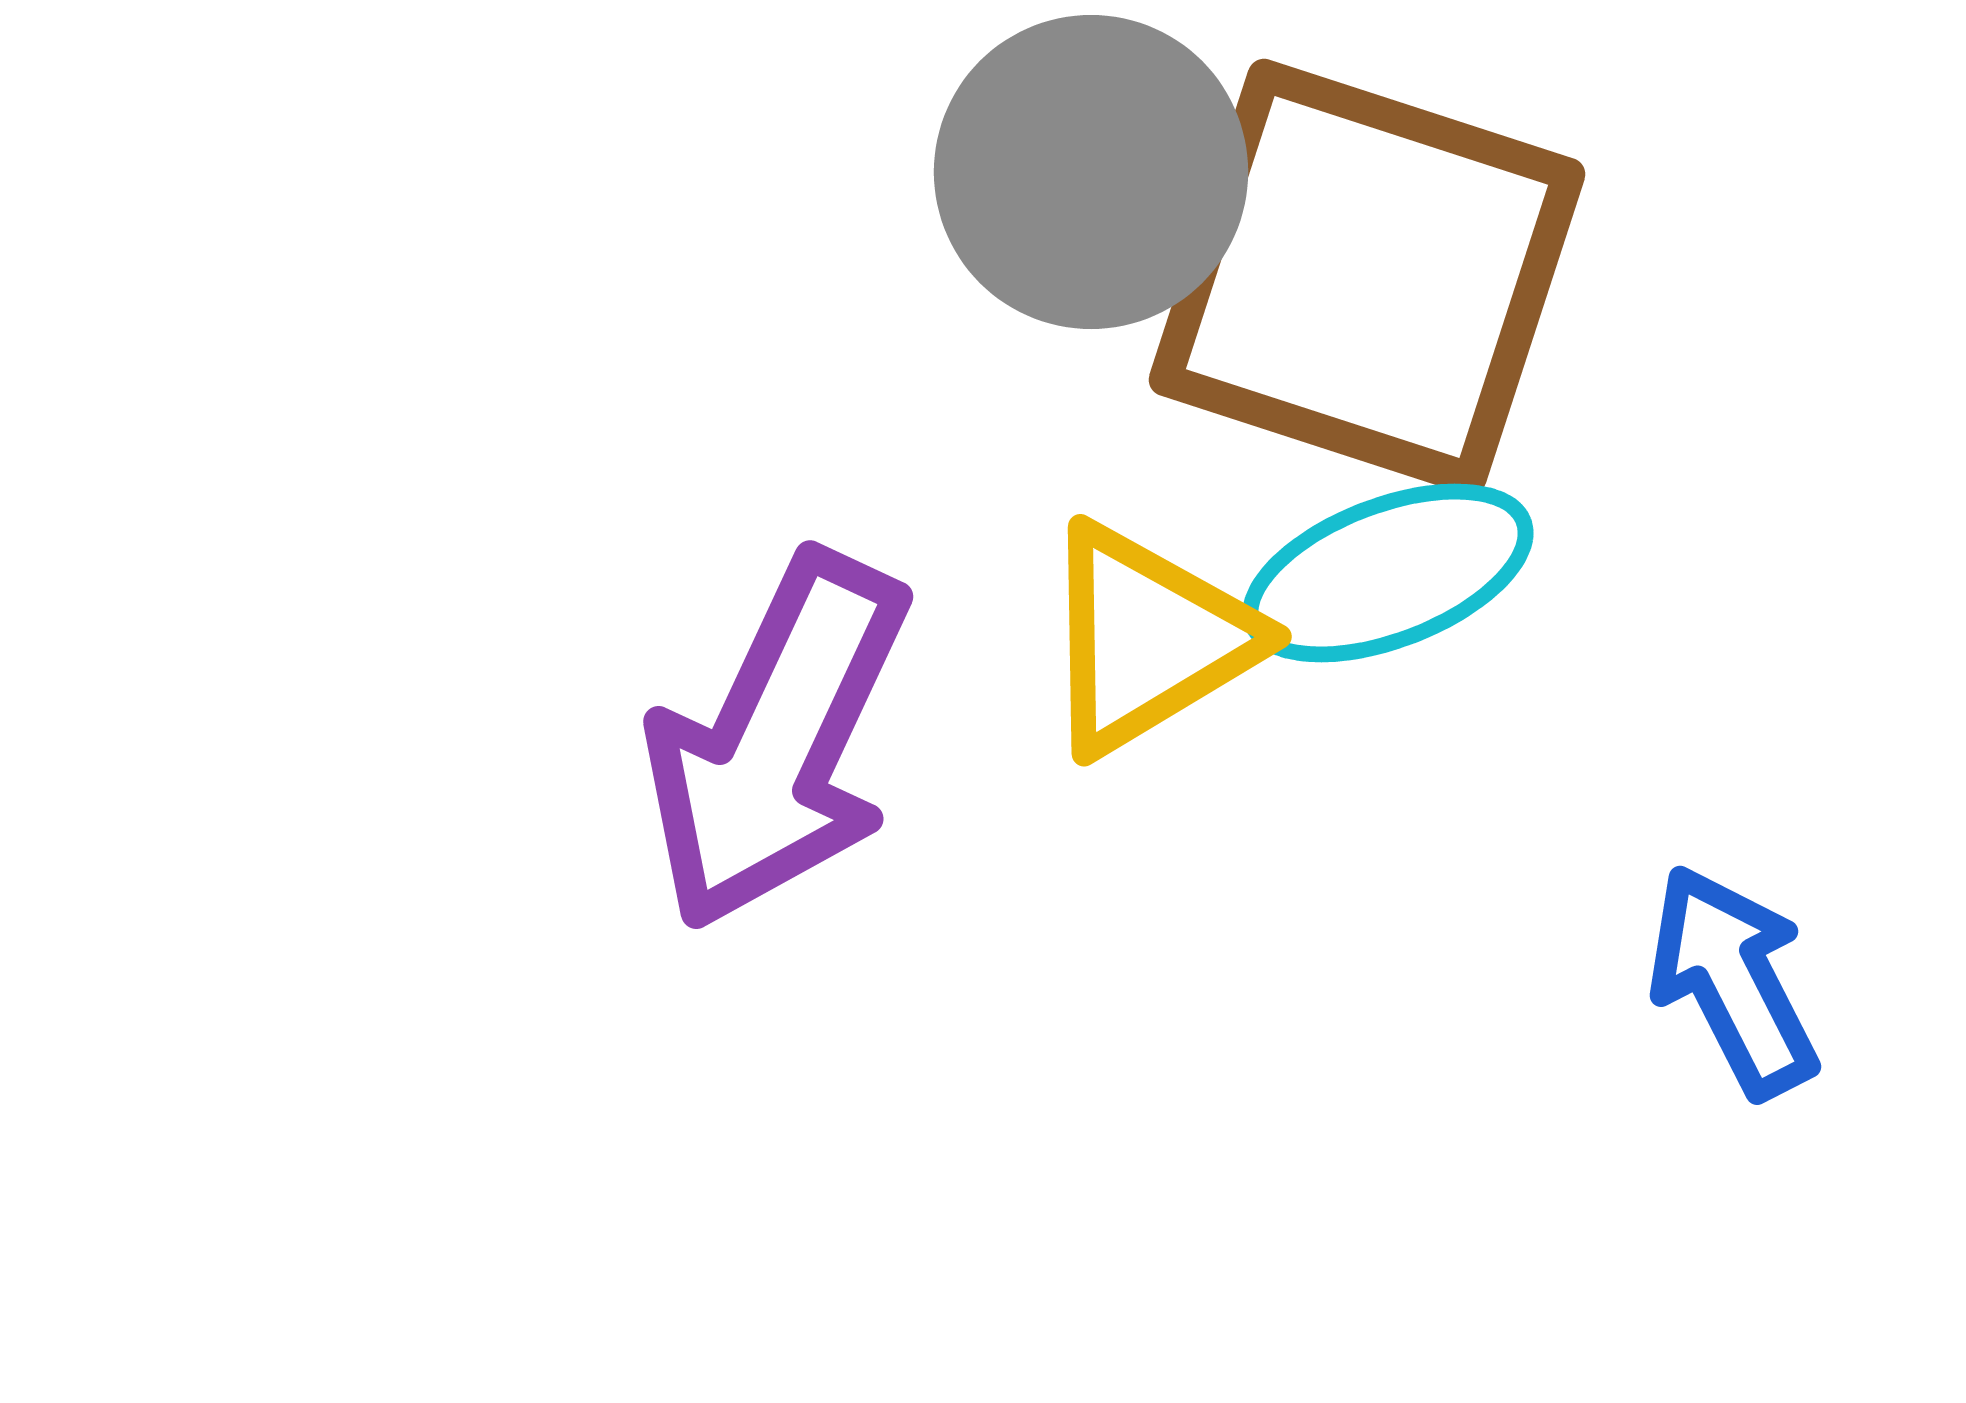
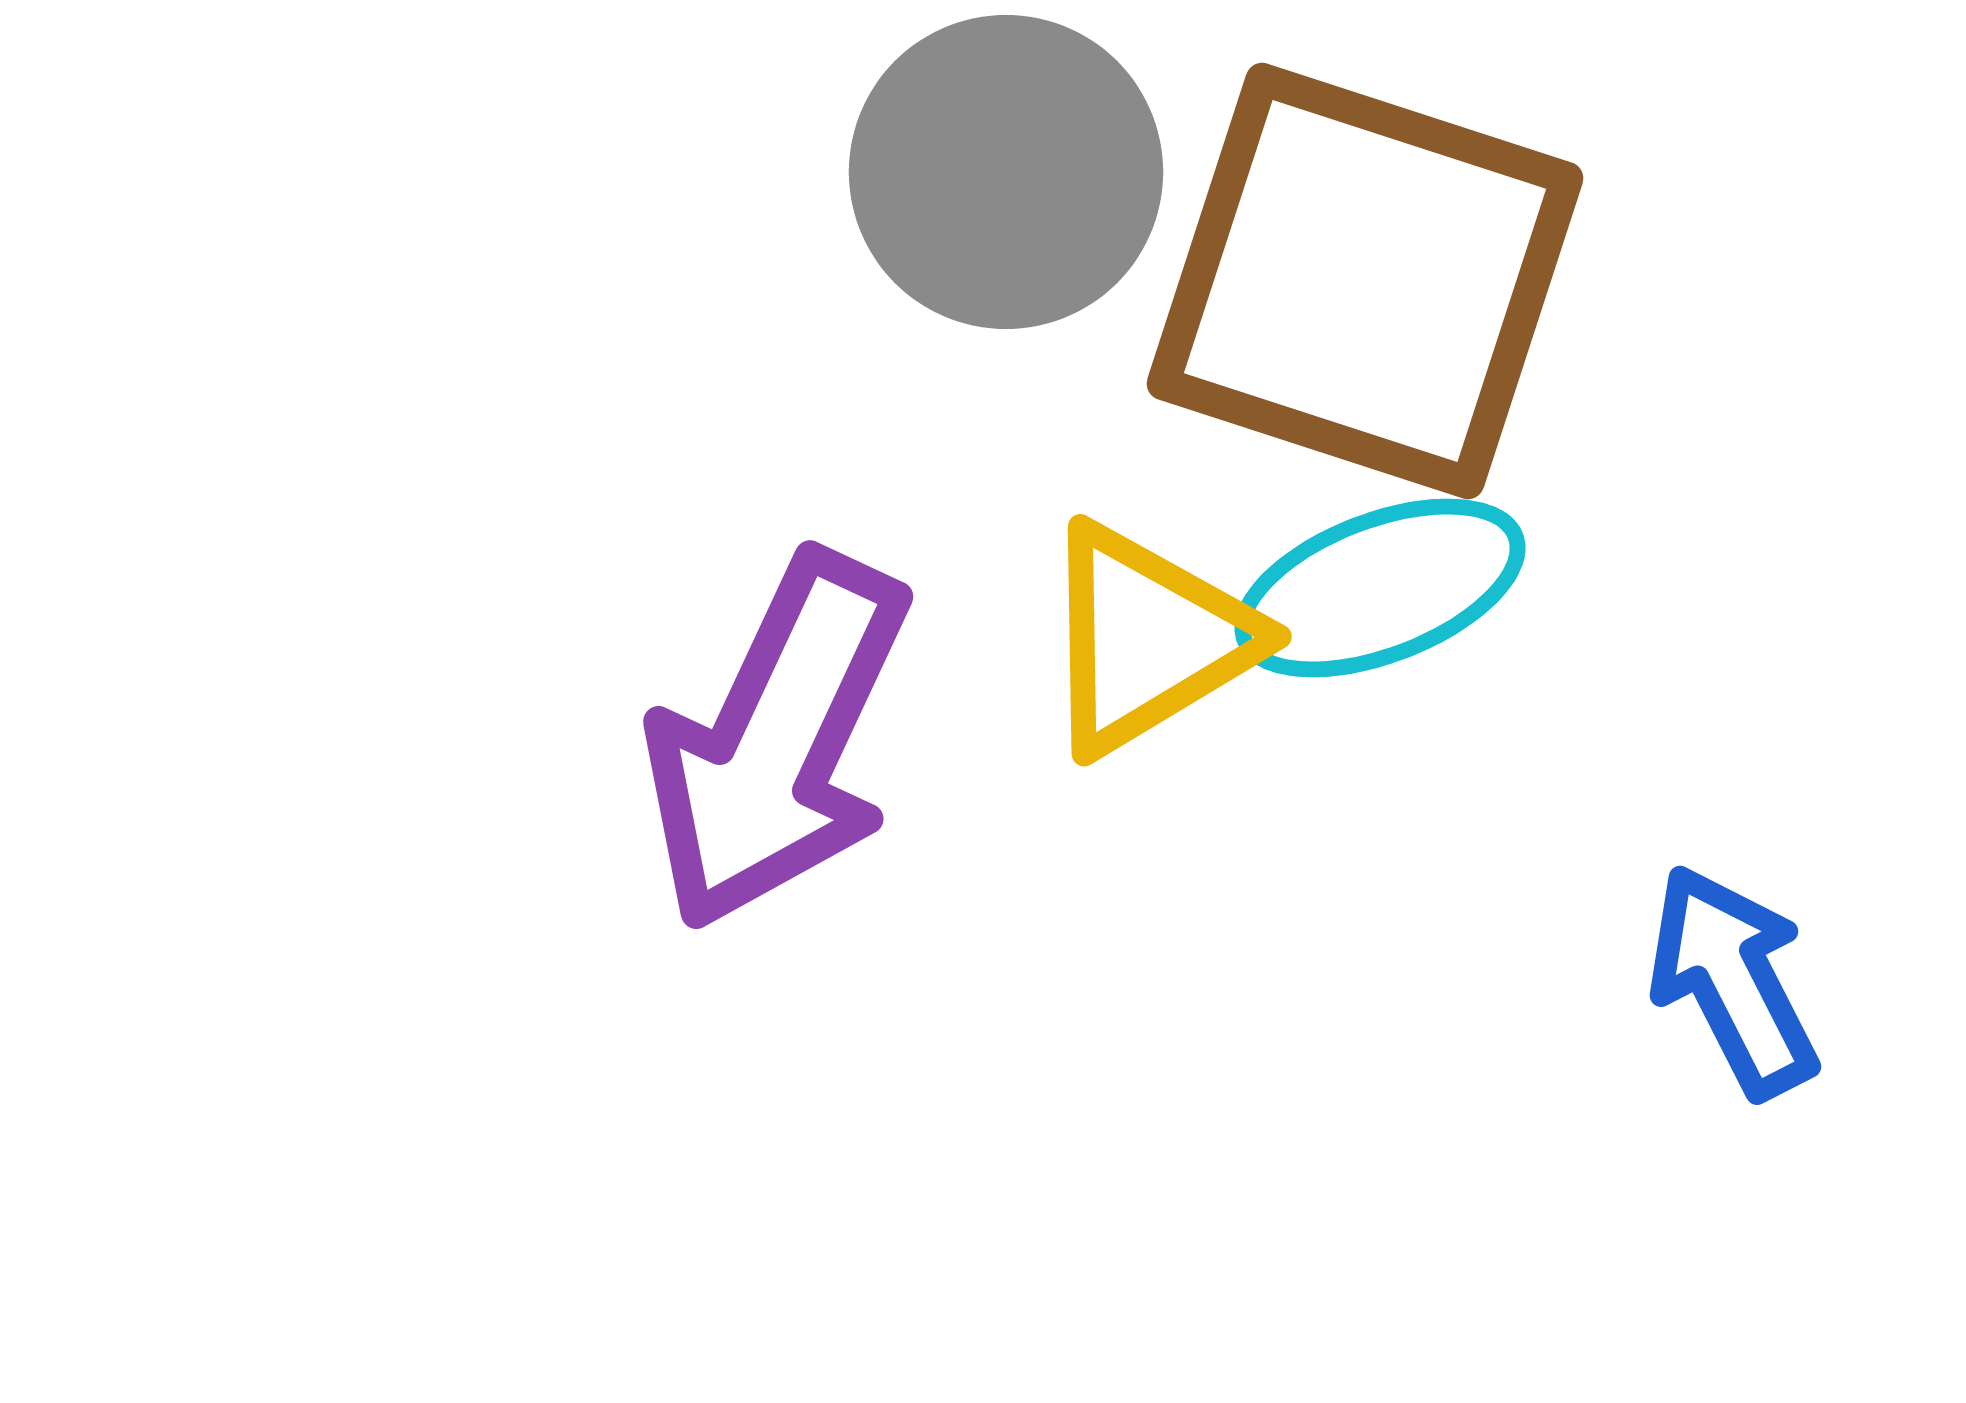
gray circle: moved 85 px left
brown square: moved 2 px left, 4 px down
cyan ellipse: moved 8 px left, 15 px down
